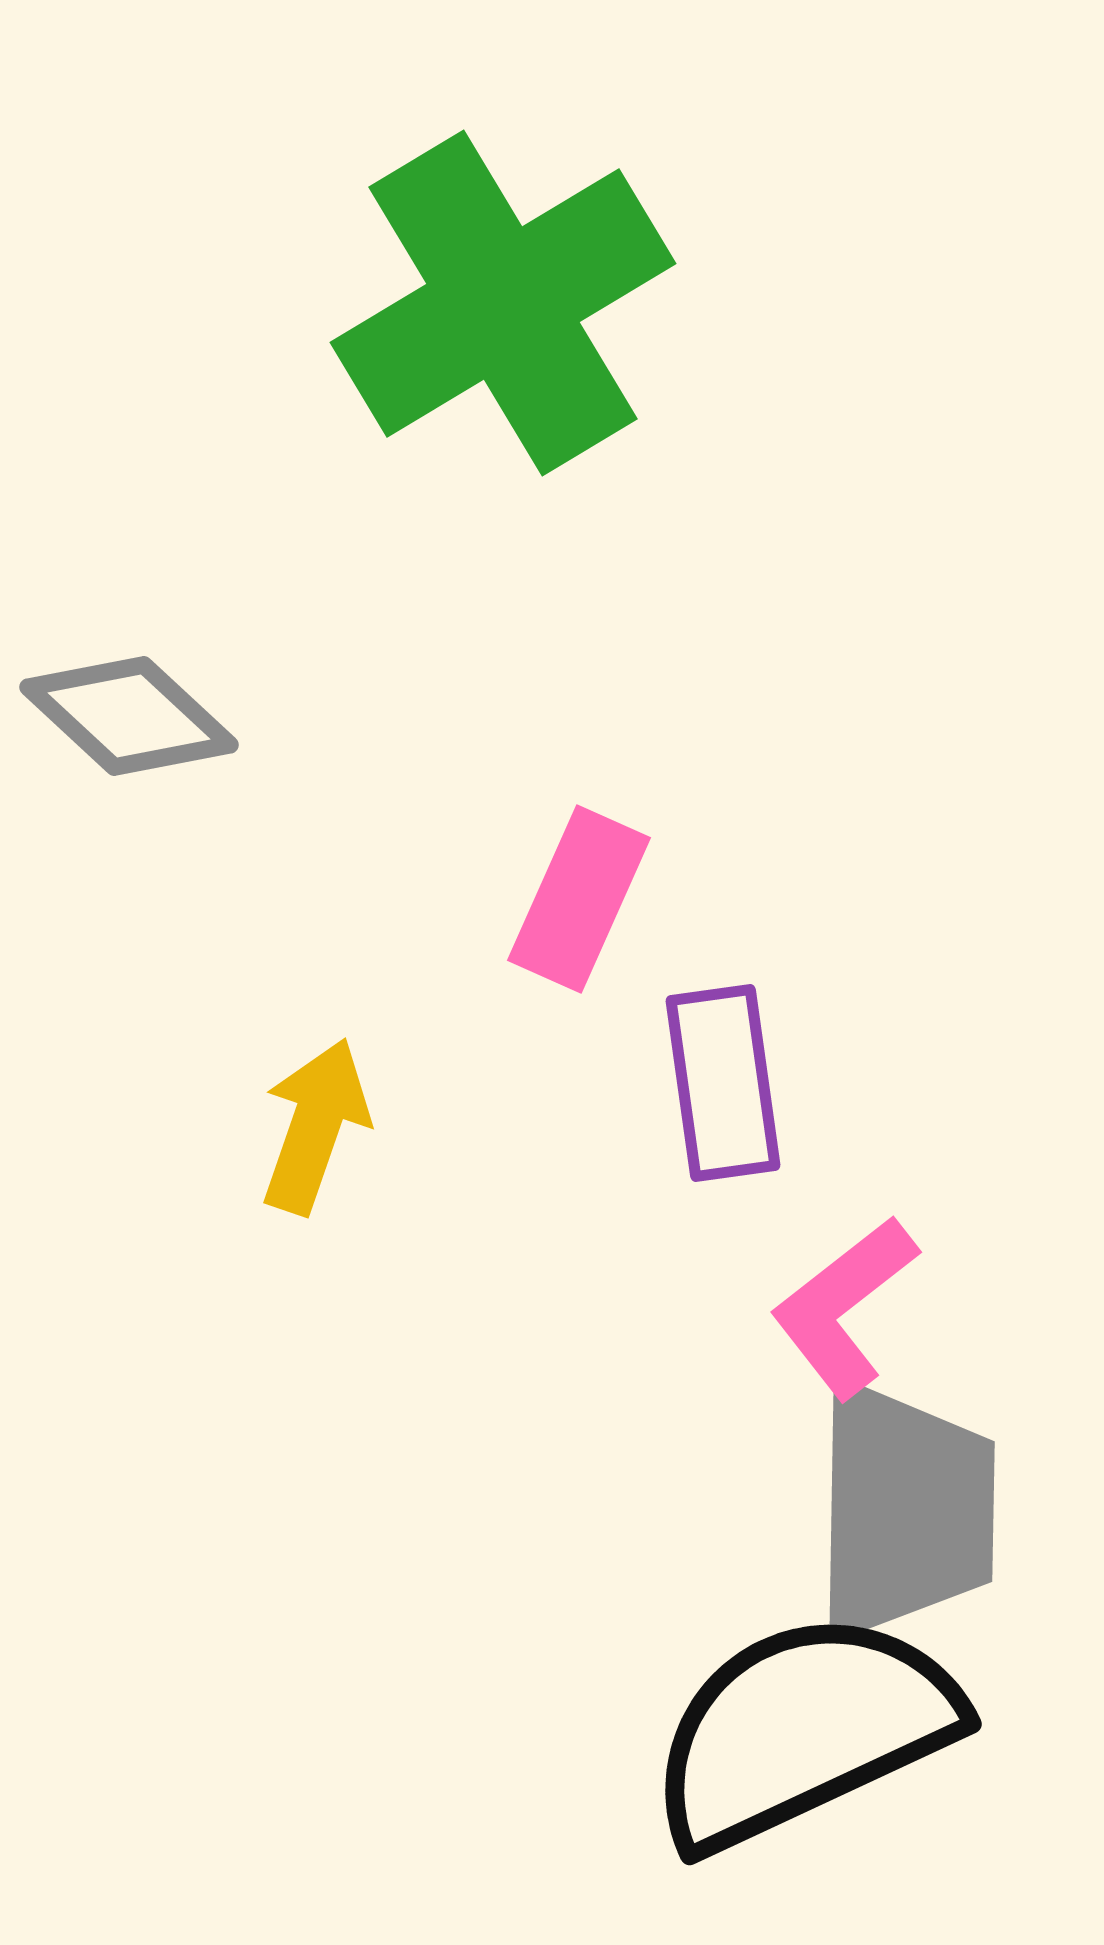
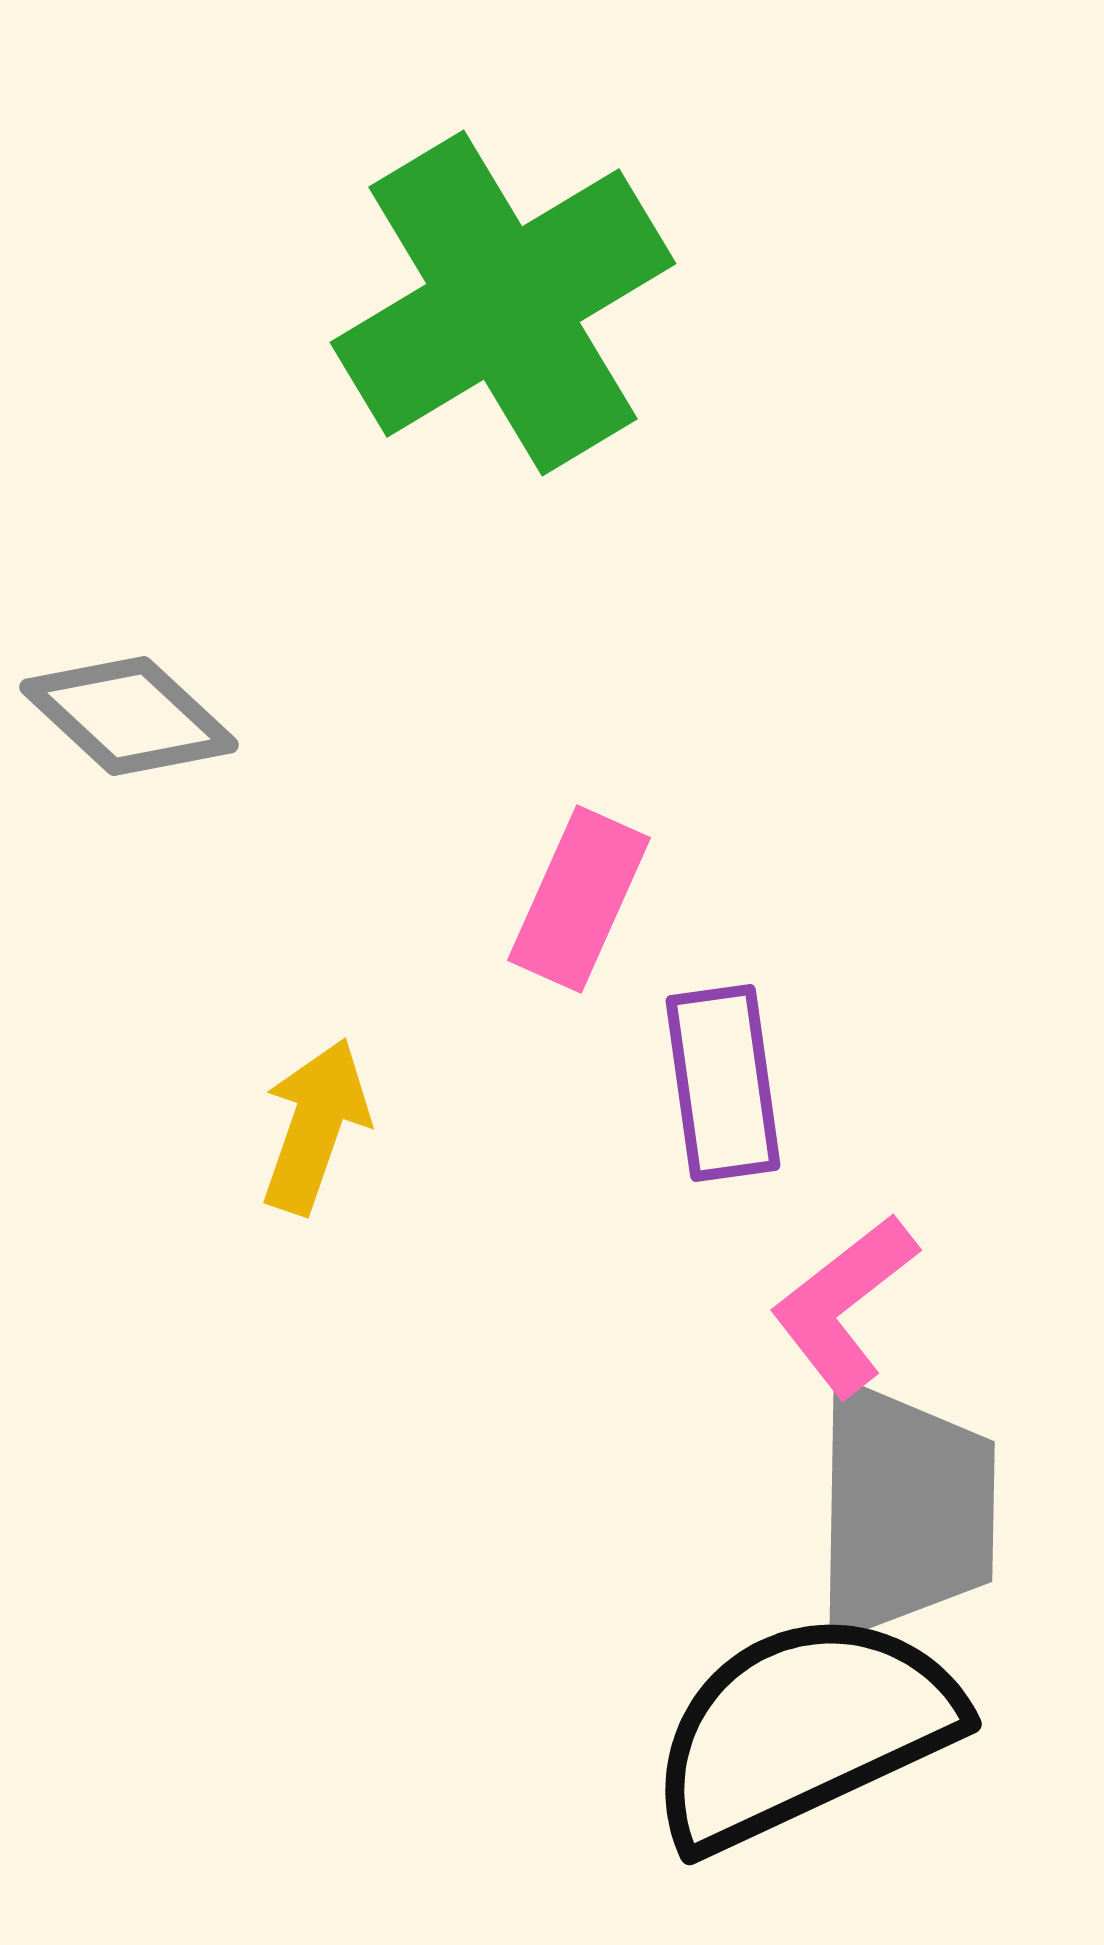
pink L-shape: moved 2 px up
